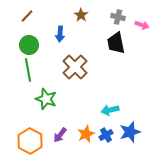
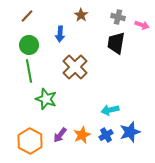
black trapezoid: rotated 20 degrees clockwise
green line: moved 1 px right, 1 px down
orange star: moved 4 px left, 1 px down
